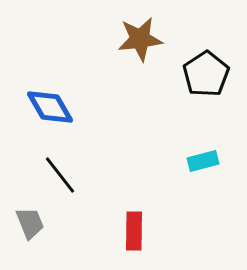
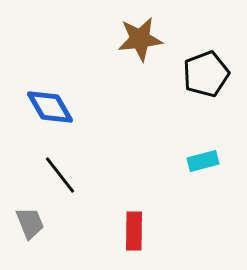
black pentagon: rotated 12 degrees clockwise
